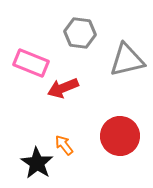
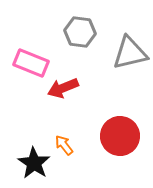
gray hexagon: moved 1 px up
gray triangle: moved 3 px right, 7 px up
black star: moved 3 px left
